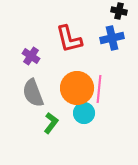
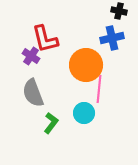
red L-shape: moved 24 px left
orange circle: moved 9 px right, 23 px up
